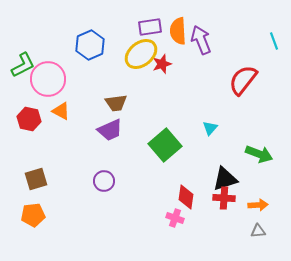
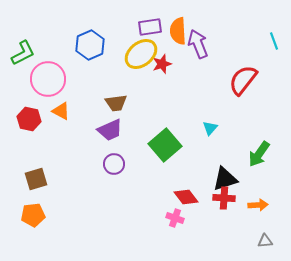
purple arrow: moved 3 px left, 4 px down
green L-shape: moved 12 px up
green arrow: rotated 104 degrees clockwise
purple circle: moved 10 px right, 17 px up
red diamond: rotated 45 degrees counterclockwise
gray triangle: moved 7 px right, 10 px down
